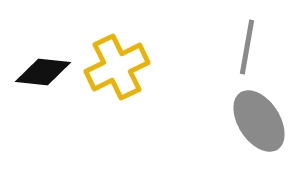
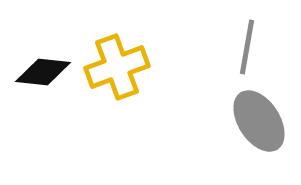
yellow cross: rotated 6 degrees clockwise
